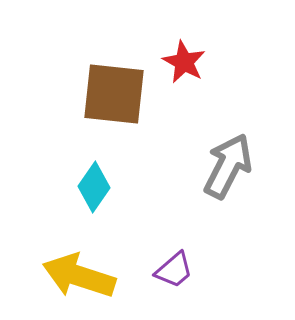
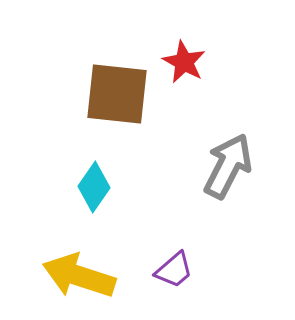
brown square: moved 3 px right
